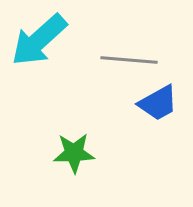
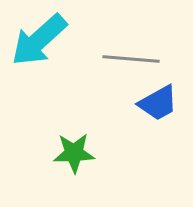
gray line: moved 2 px right, 1 px up
